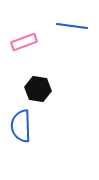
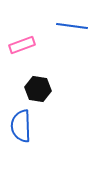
pink rectangle: moved 2 px left, 3 px down
